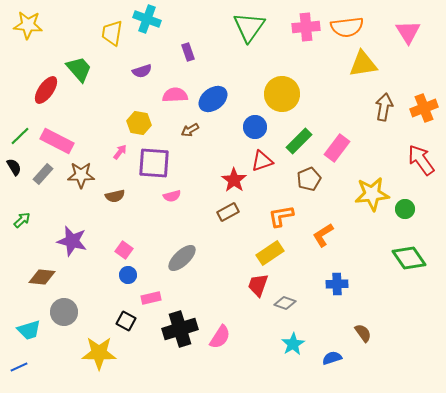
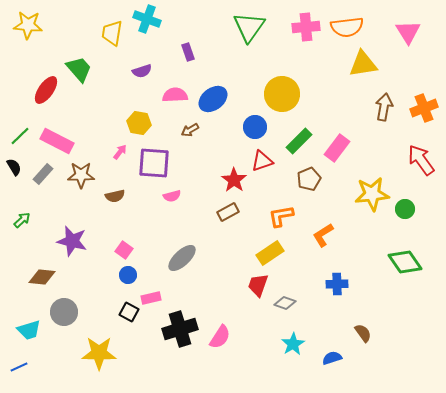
green diamond at (409, 258): moved 4 px left, 4 px down
black square at (126, 321): moved 3 px right, 9 px up
